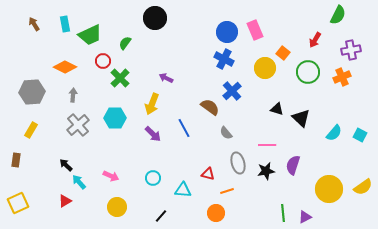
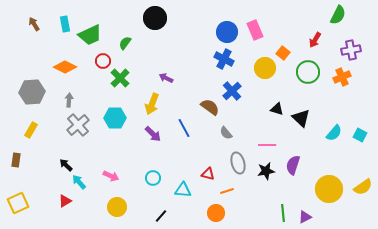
gray arrow at (73, 95): moved 4 px left, 5 px down
